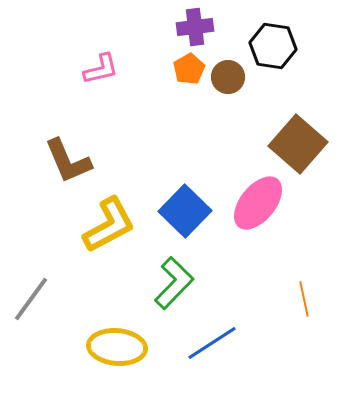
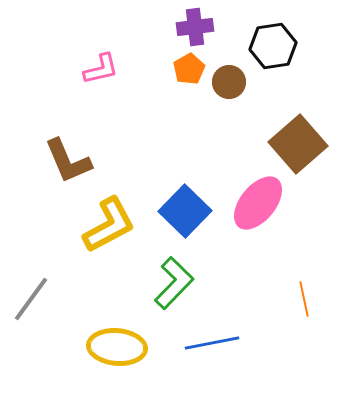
black hexagon: rotated 18 degrees counterclockwise
brown circle: moved 1 px right, 5 px down
brown square: rotated 8 degrees clockwise
blue line: rotated 22 degrees clockwise
